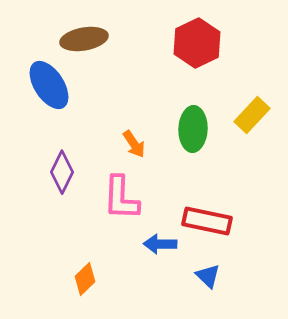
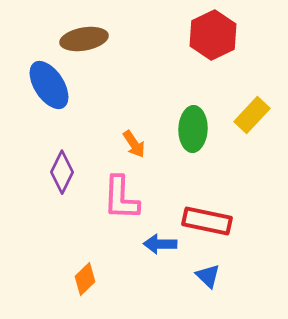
red hexagon: moved 16 px right, 8 px up
